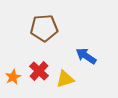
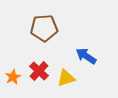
yellow triangle: moved 1 px right, 1 px up
